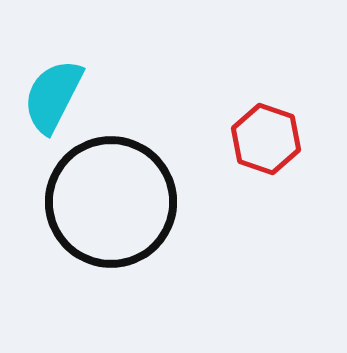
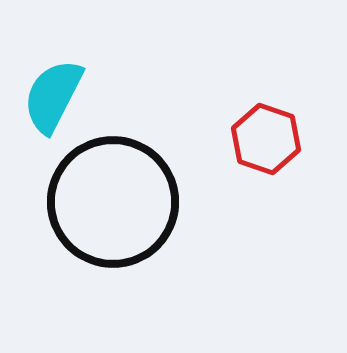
black circle: moved 2 px right
